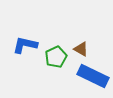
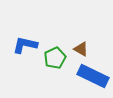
green pentagon: moved 1 px left, 1 px down
